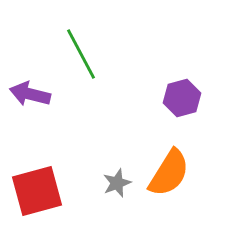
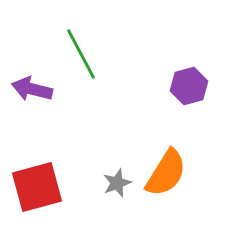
purple arrow: moved 2 px right, 5 px up
purple hexagon: moved 7 px right, 12 px up
orange semicircle: moved 3 px left
red square: moved 4 px up
